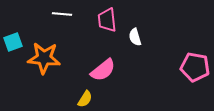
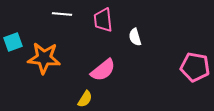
pink trapezoid: moved 4 px left
